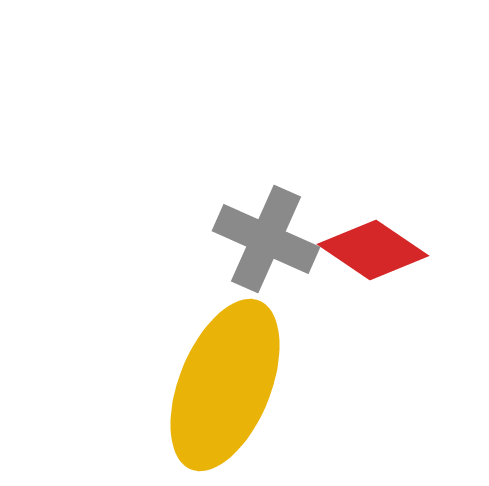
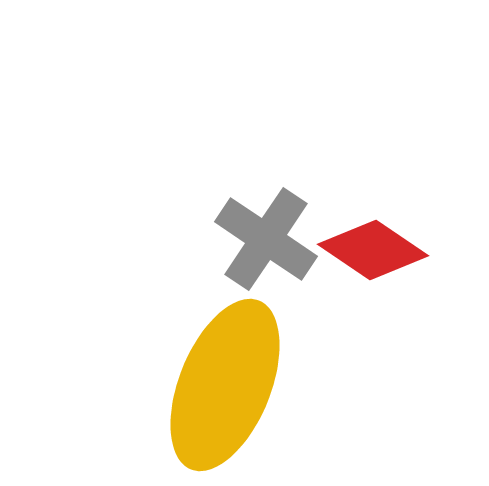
gray cross: rotated 10 degrees clockwise
